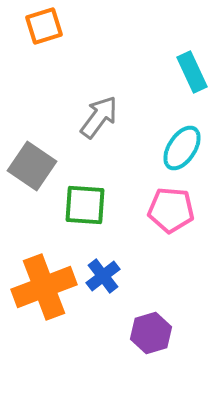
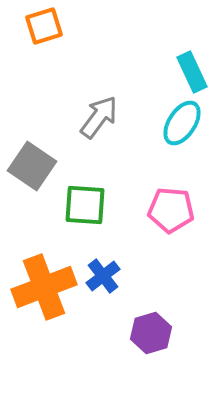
cyan ellipse: moved 25 px up
